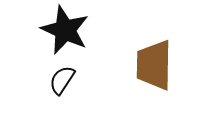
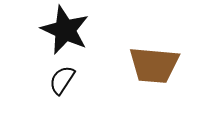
brown trapezoid: rotated 86 degrees counterclockwise
